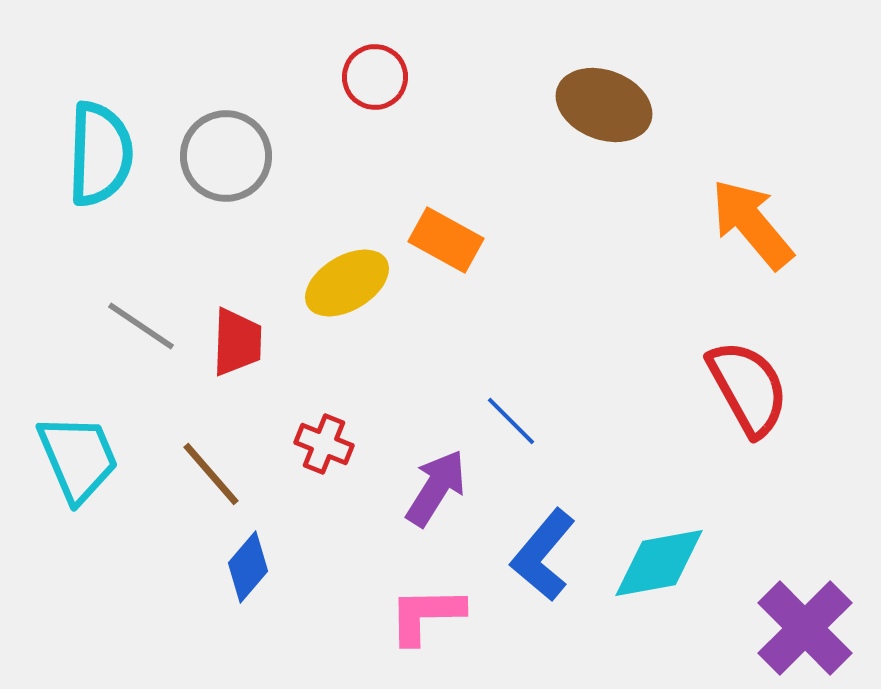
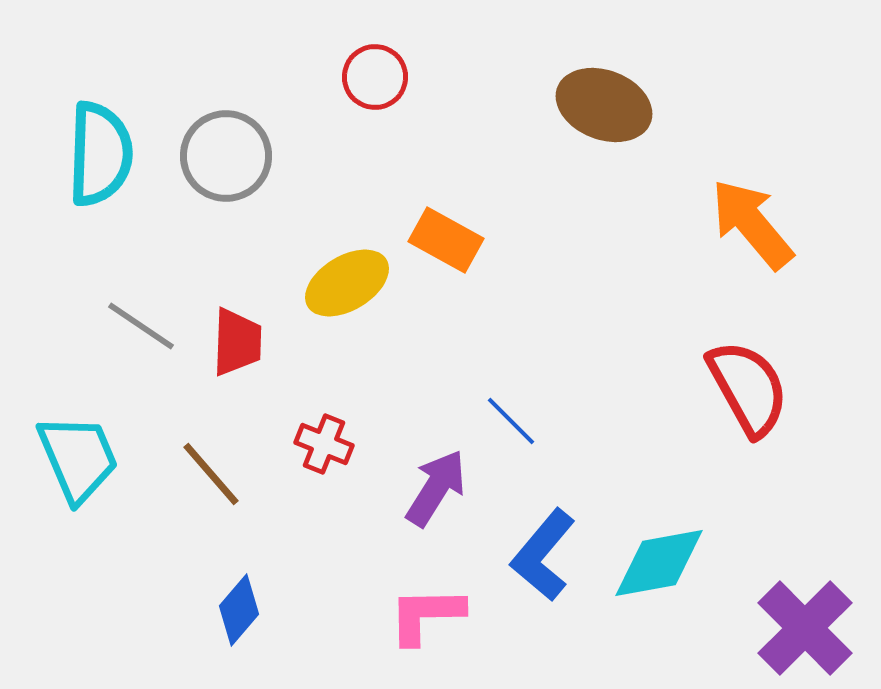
blue diamond: moved 9 px left, 43 px down
